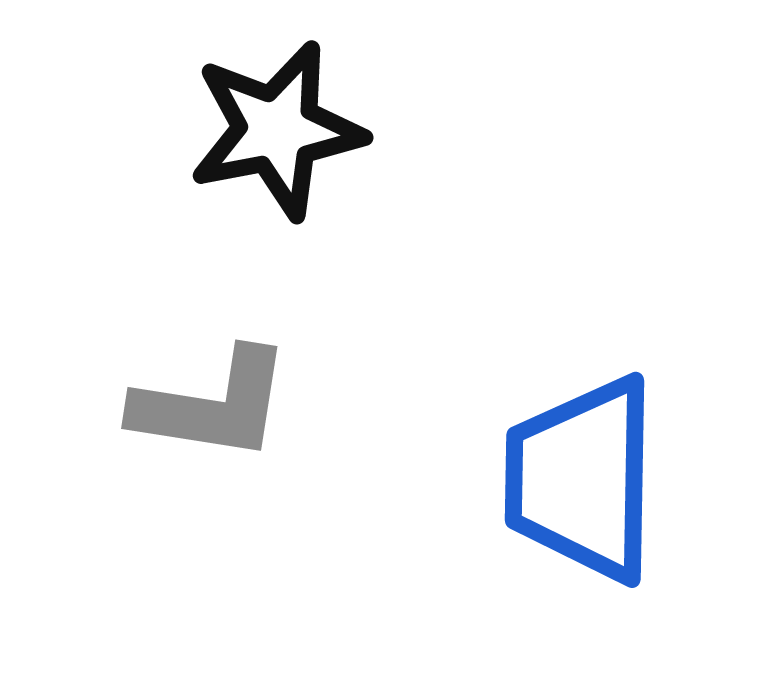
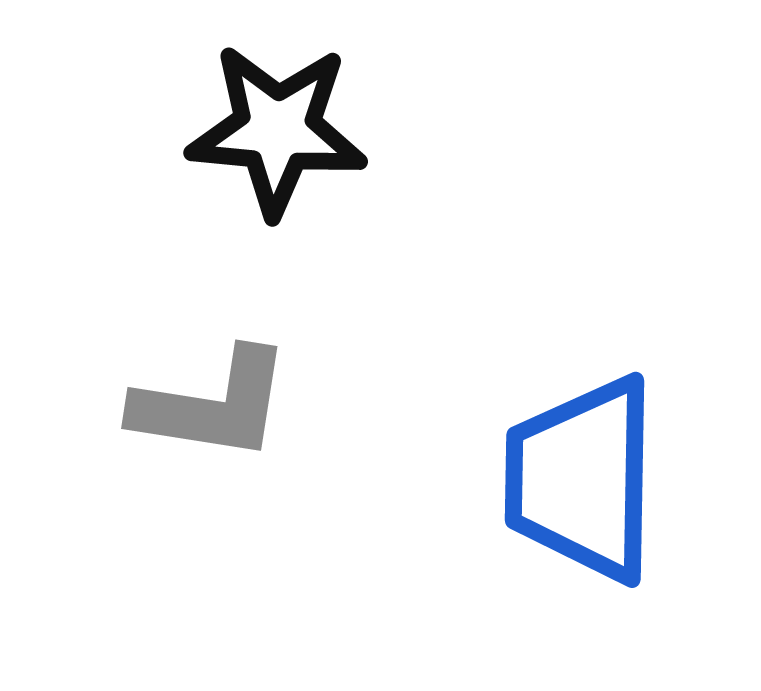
black star: rotated 16 degrees clockwise
